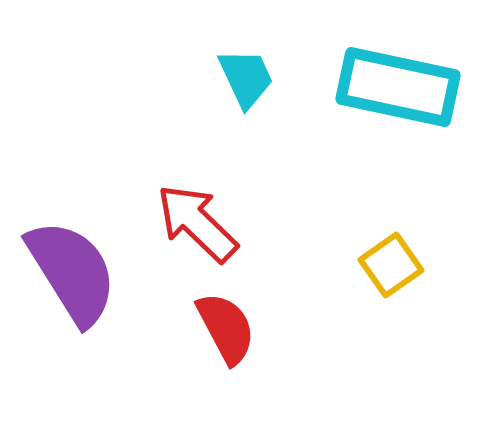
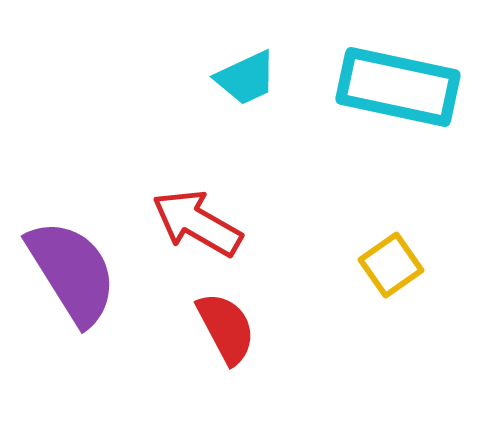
cyan trapezoid: rotated 90 degrees clockwise
red arrow: rotated 14 degrees counterclockwise
